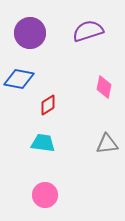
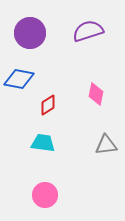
pink diamond: moved 8 px left, 7 px down
gray triangle: moved 1 px left, 1 px down
